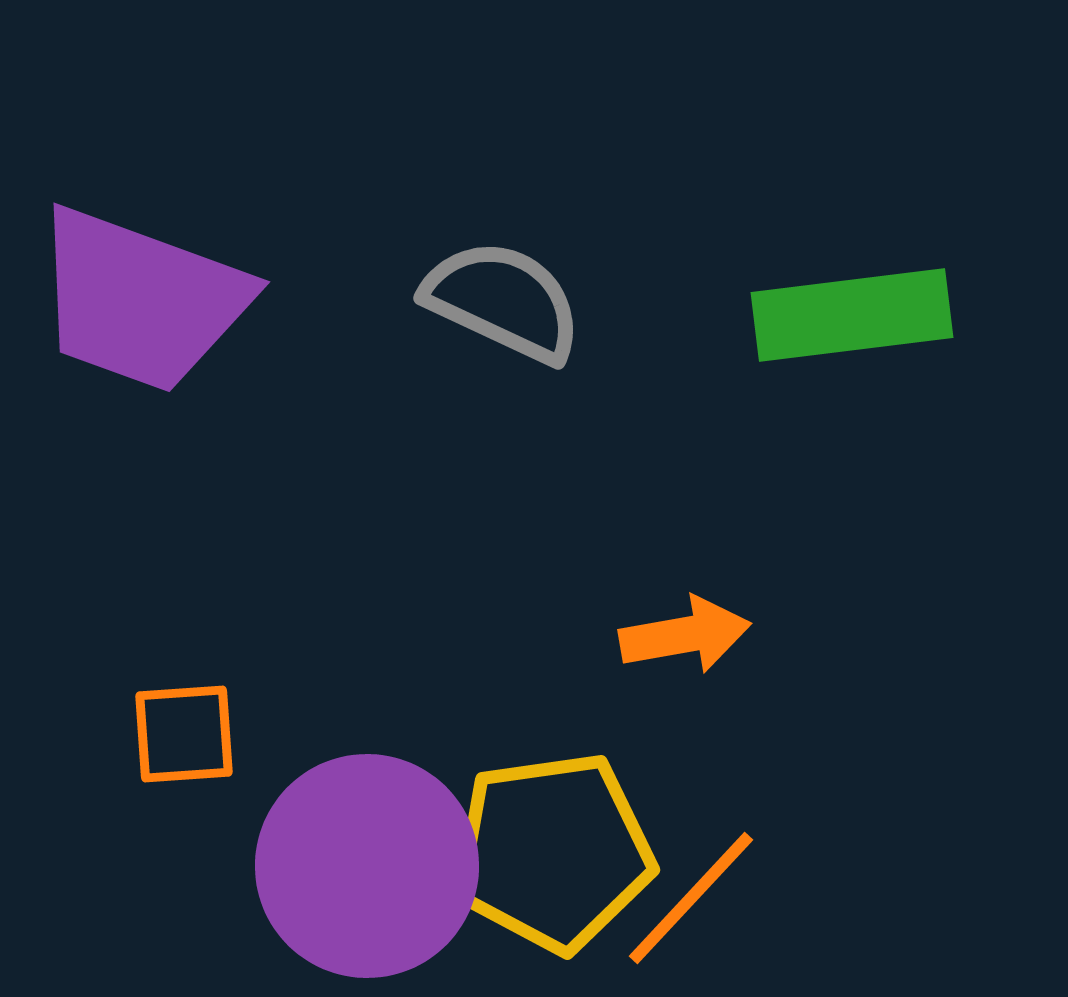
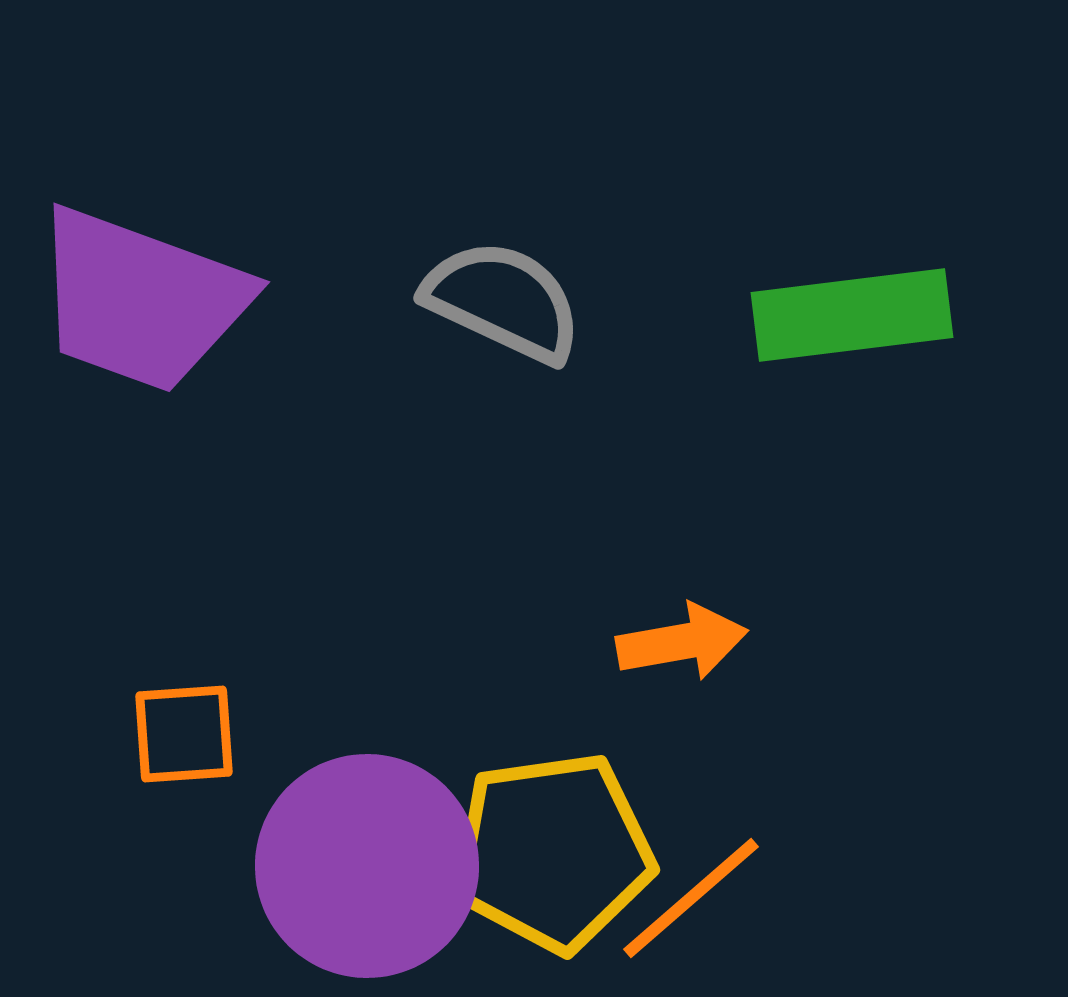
orange arrow: moved 3 px left, 7 px down
orange line: rotated 6 degrees clockwise
